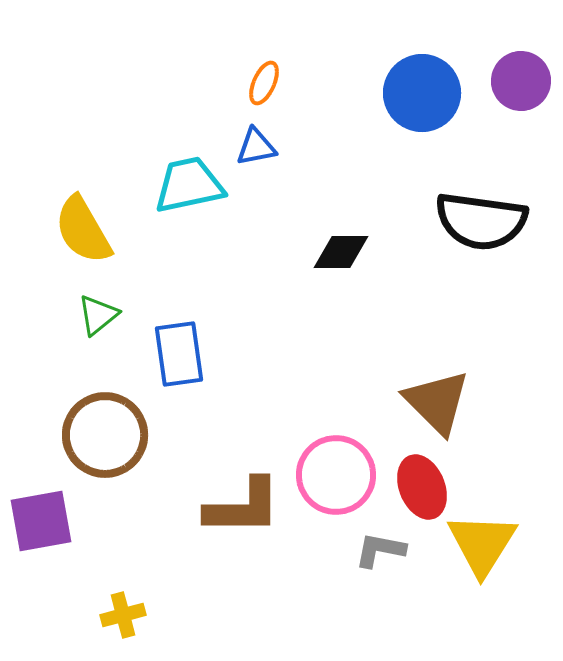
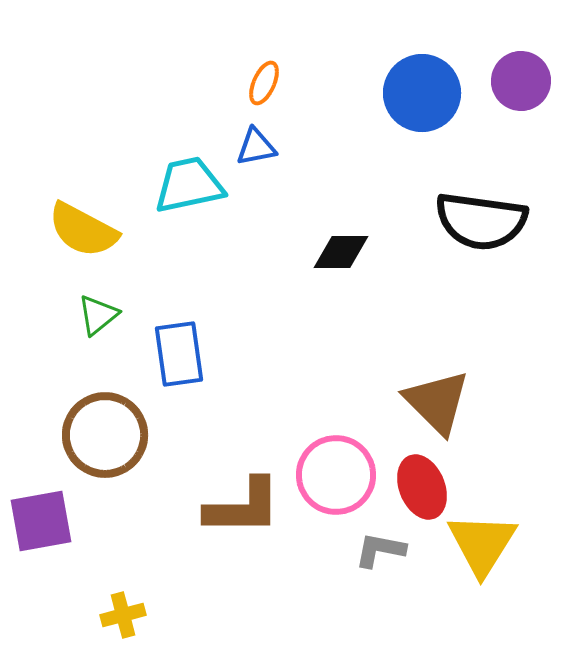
yellow semicircle: rotated 32 degrees counterclockwise
